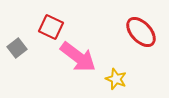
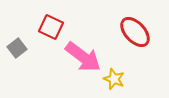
red ellipse: moved 6 px left
pink arrow: moved 5 px right
yellow star: moved 2 px left
